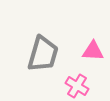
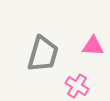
pink triangle: moved 5 px up
